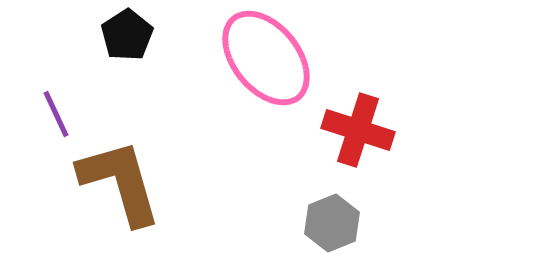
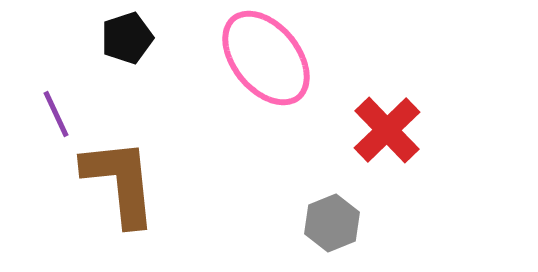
black pentagon: moved 3 px down; rotated 15 degrees clockwise
red cross: moved 29 px right; rotated 28 degrees clockwise
brown L-shape: rotated 10 degrees clockwise
